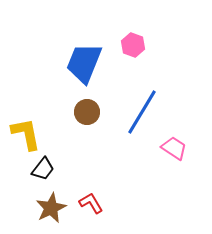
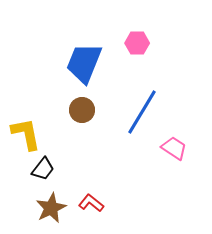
pink hexagon: moved 4 px right, 2 px up; rotated 20 degrees counterclockwise
brown circle: moved 5 px left, 2 px up
red L-shape: rotated 20 degrees counterclockwise
